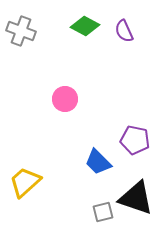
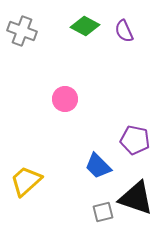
gray cross: moved 1 px right
blue trapezoid: moved 4 px down
yellow trapezoid: moved 1 px right, 1 px up
